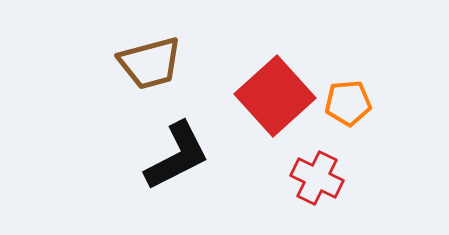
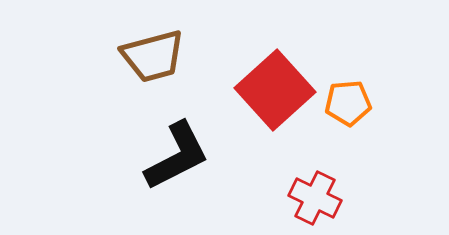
brown trapezoid: moved 3 px right, 7 px up
red square: moved 6 px up
red cross: moved 2 px left, 20 px down
